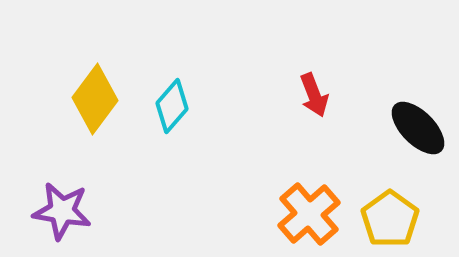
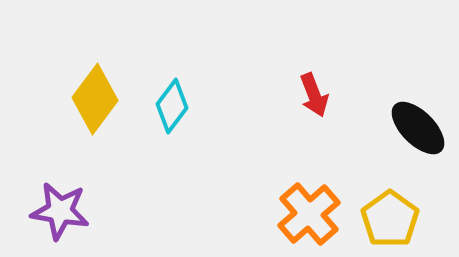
cyan diamond: rotated 4 degrees counterclockwise
purple star: moved 2 px left
